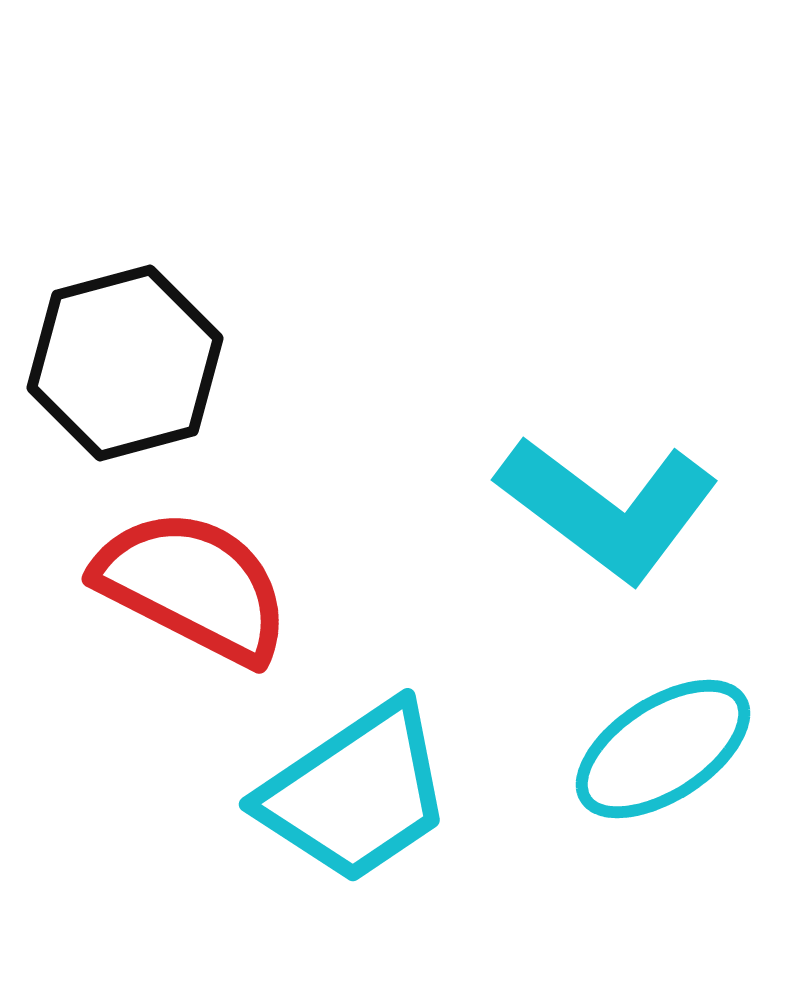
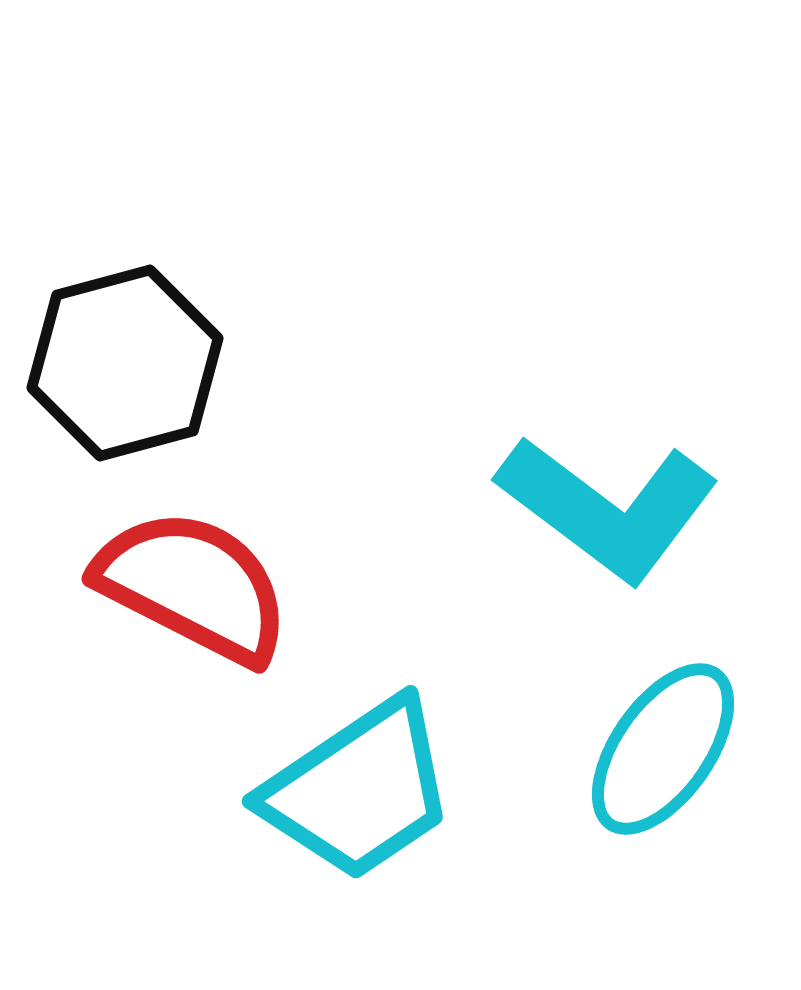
cyan ellipse: rotated 22 degrees counterclockwise
cyan trapezoid: moved 3 px right, 3 px up
